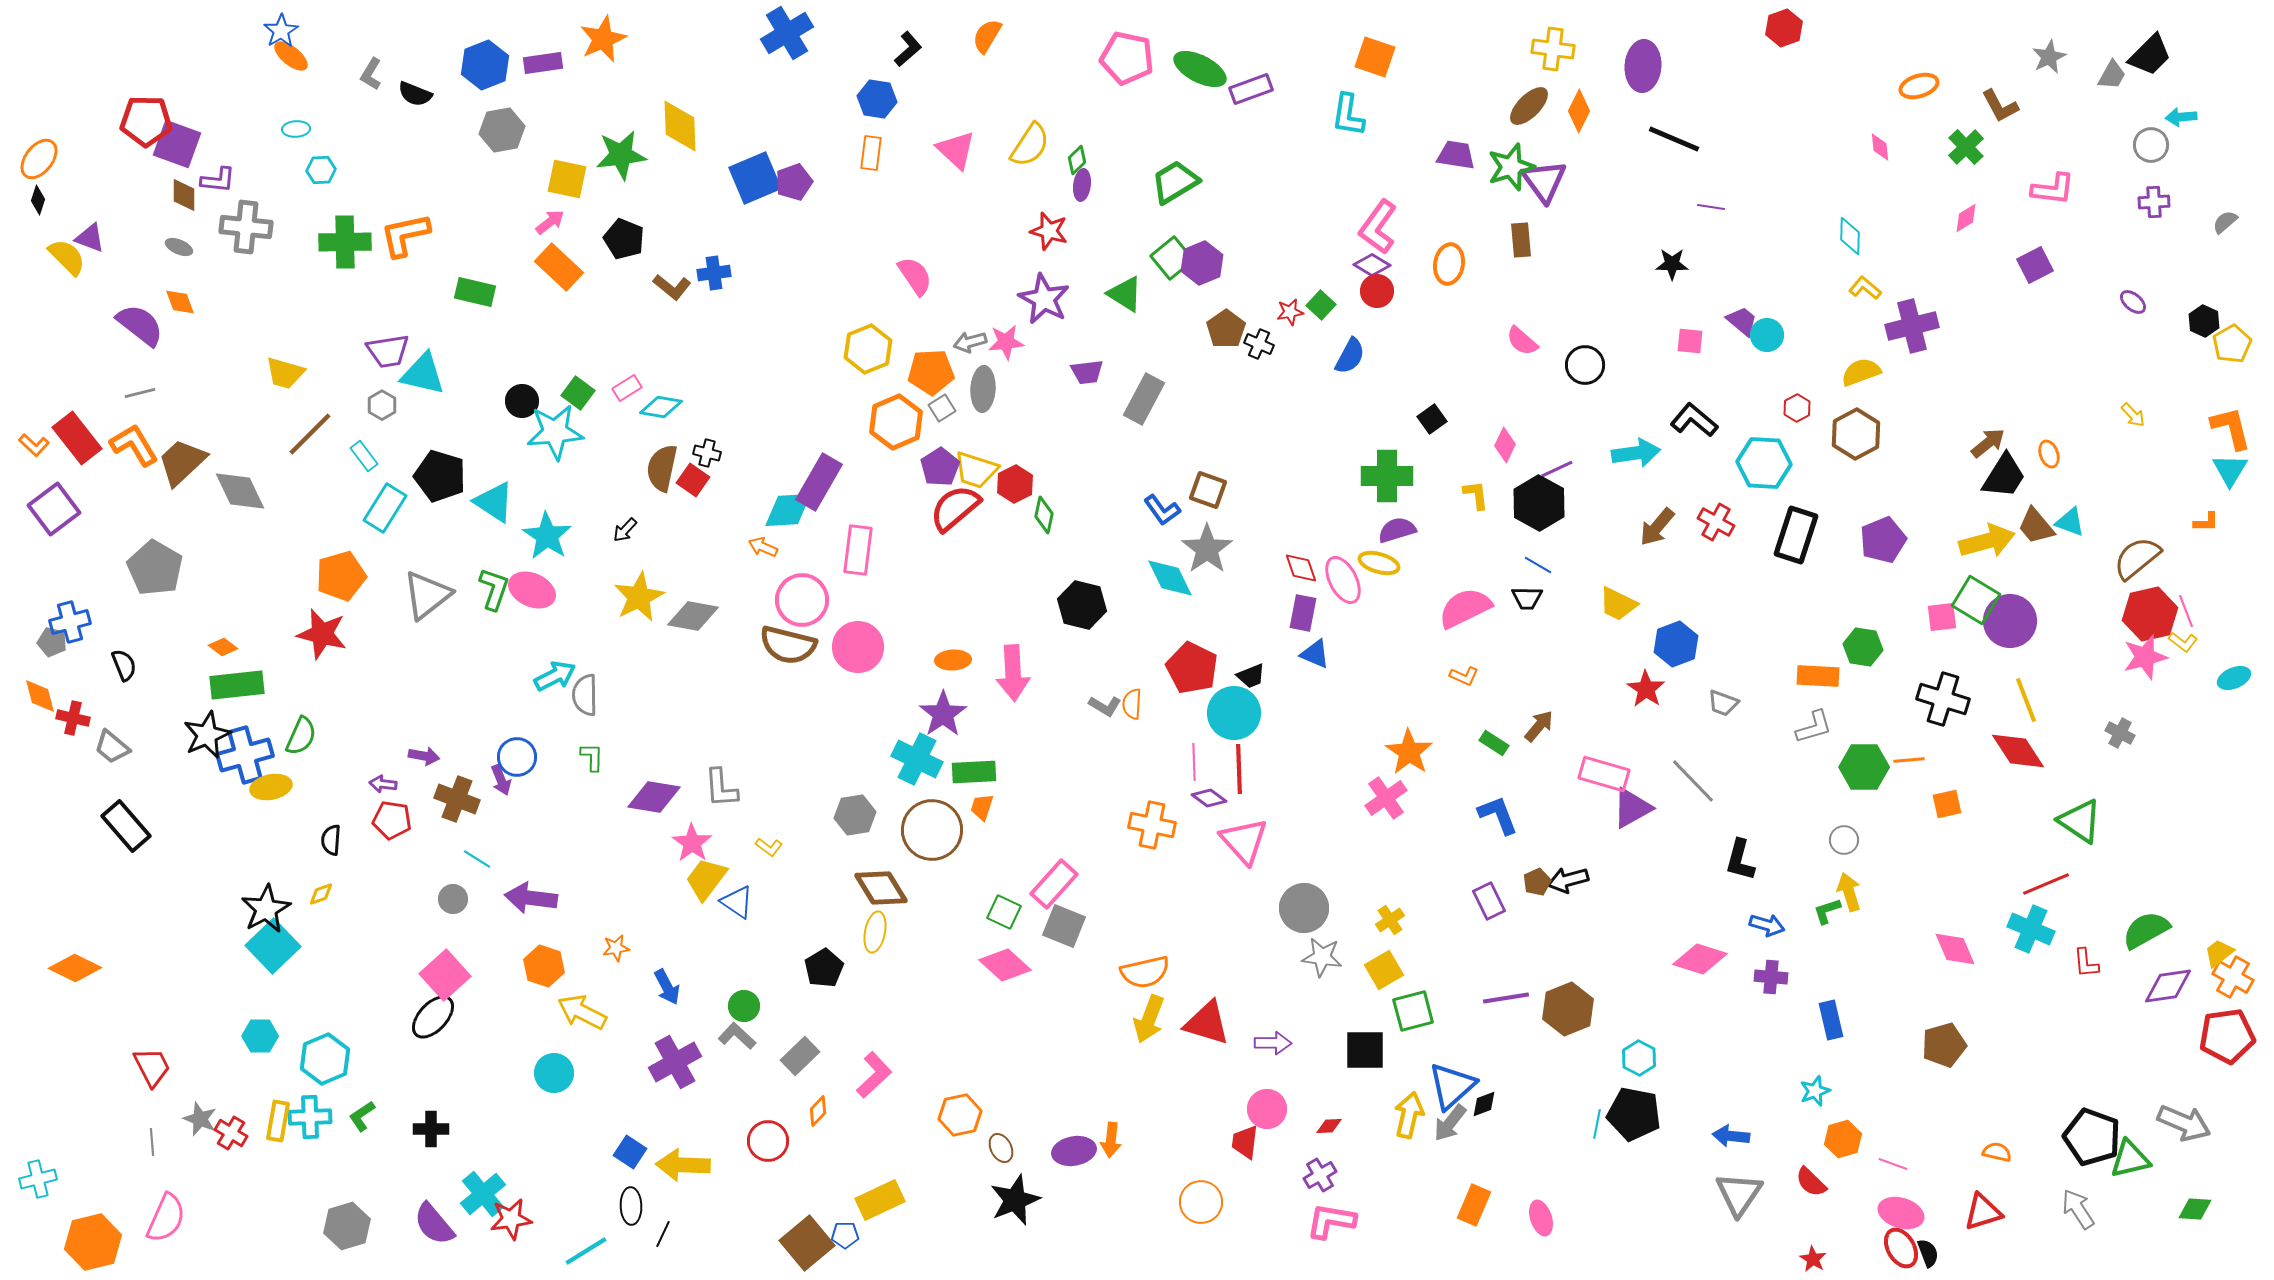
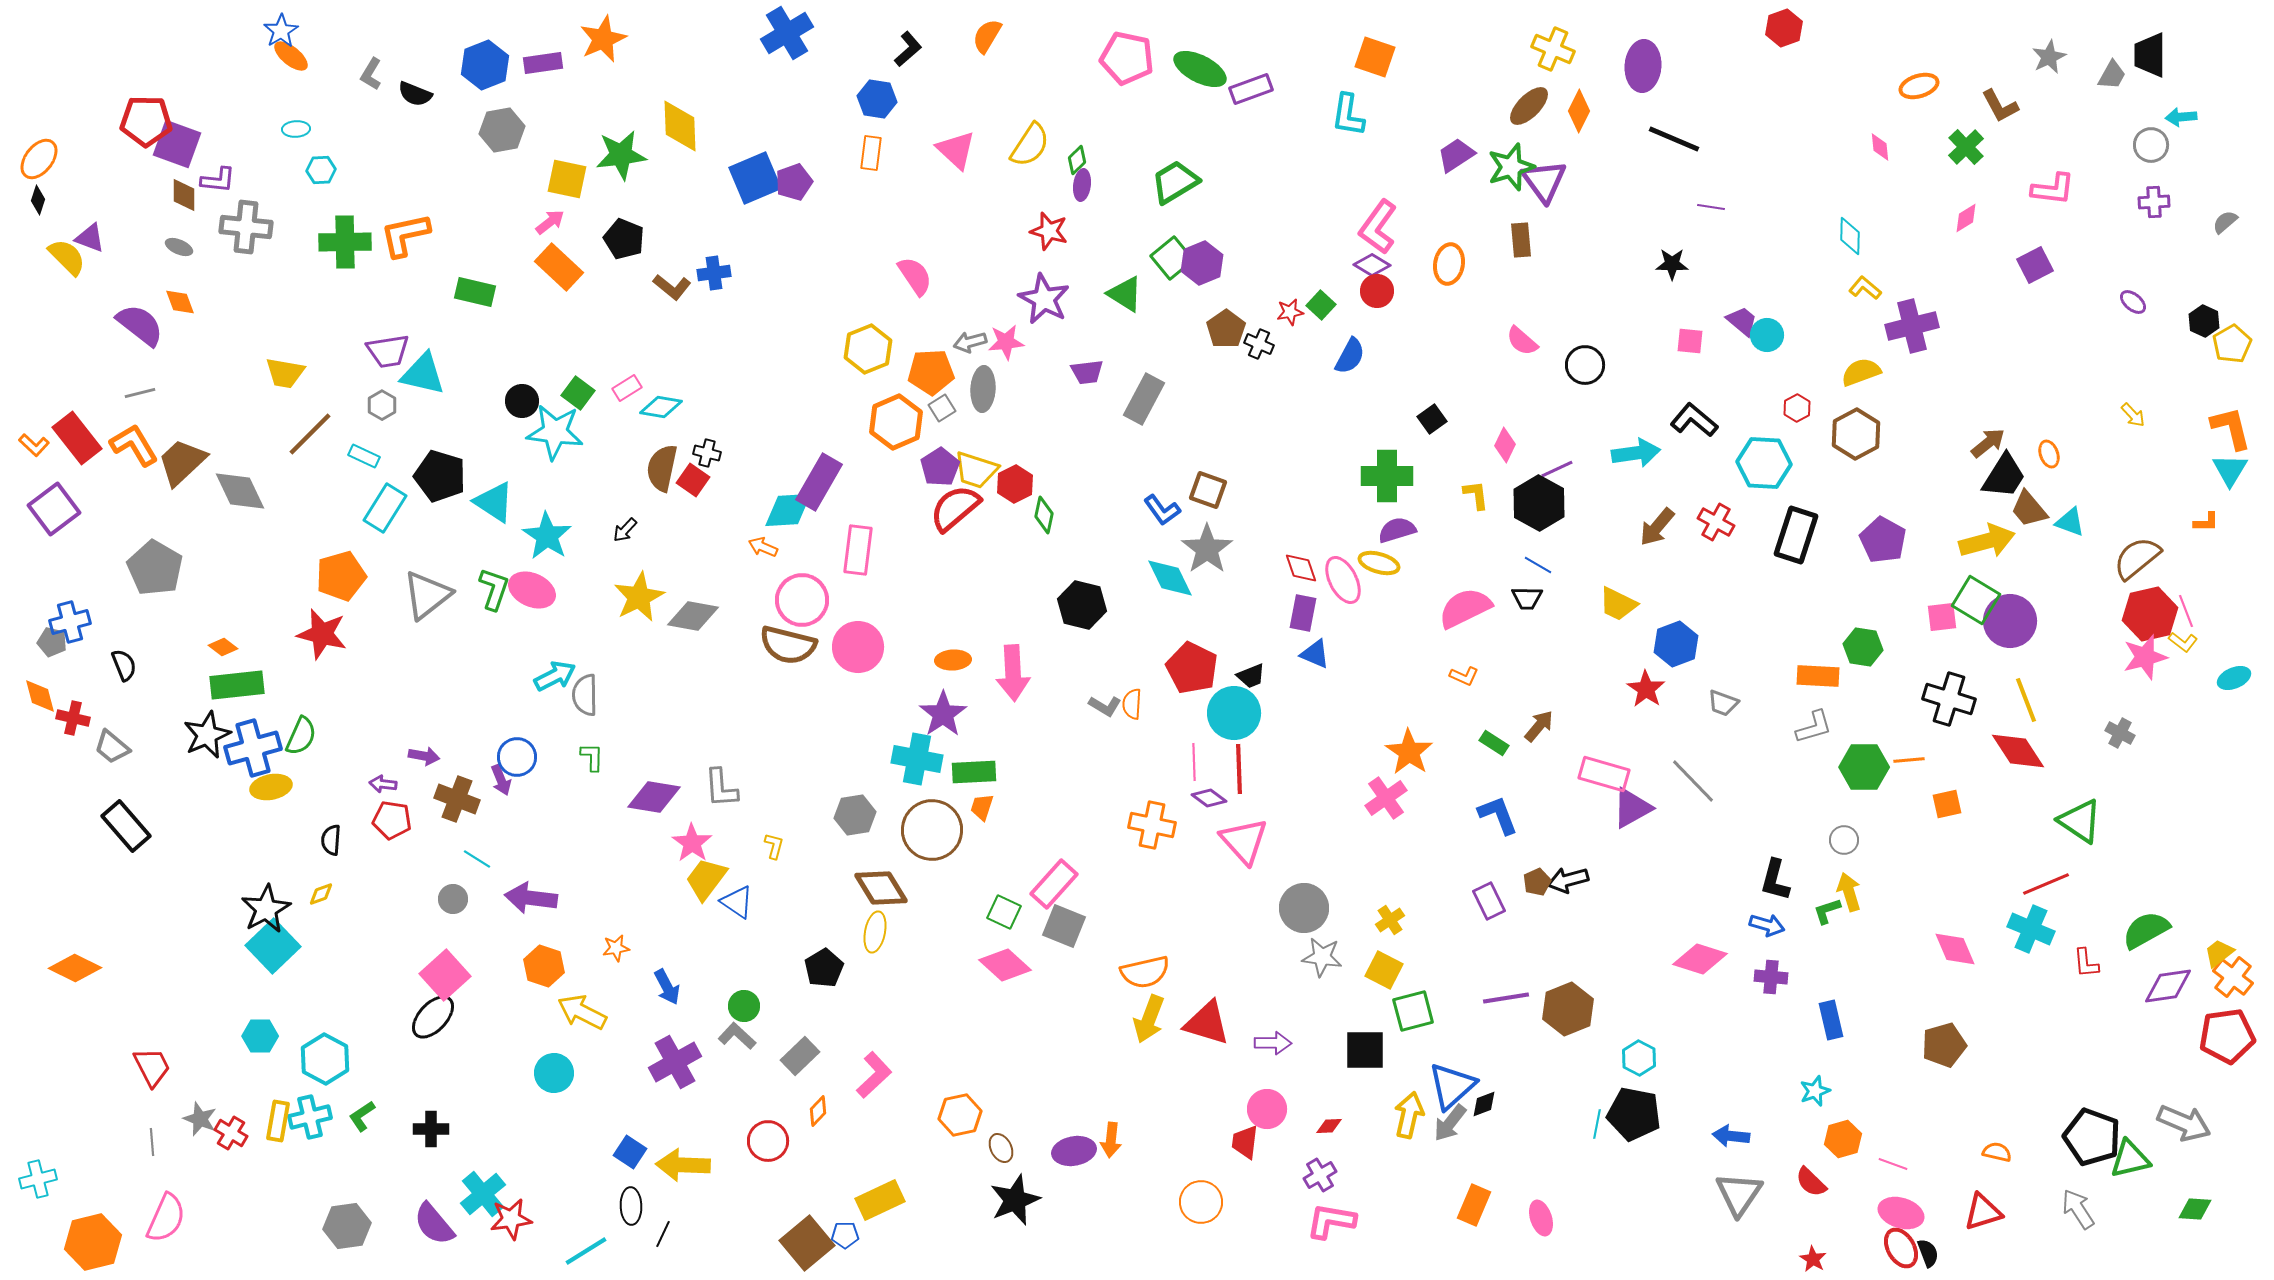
yellow cross at (1553, 49): rotated 15 degrees clockwise
black trapezoid at (2150, 55): rotated 135 degrees clockwise
purple trapezoid at (1456, 155): rotated 42 degrees counterclockwise
yellow trapezoid at (285, 373): rotated 6 degrees counterclockwise
cyan star at (555, 432): rotated 12 degrees clockwise
cyan rectangle at (364, 456): rotated 28 degrees counterclockwise
brown trapezoid at (2036, 526): moved 7 px left, 17 px up
purple pentagon at (1883, 540): rotated 21 degrees counterclockwise
black cross at (1943, 699): moved 6 px right
blue cross at (245, 755): moved 8 px right, 7 px up
cyan cross at (917, 759): rotated 15 degrees counterclockwise
yellow L-shape at (769, 847): moved 5 px right, 1 px up; rotated 112 degrees counterclockwise
black L-shape at (1740, 860): moved 35 px right, 20 px down
yellow square at (1384, 970): rotated 33 degrees counterclockwise
orange cross at (2233, 977): rotated 9 degrees clockwise
cyan hexagon at (325, 1059): rotated 9 degrees counterclockwise
cyan cross at (310, 1117): rotated 12 degrees counterclockwise
gray hexagon at (347, 1226): rotated 9 degrees clockwise
